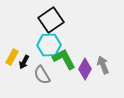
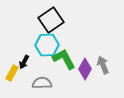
cyan hexagon: moved 2 px left
yellow rectangle: moved 16 px down
gray semicircle: moved 8 px down; rotated 120 degrees clockwise
